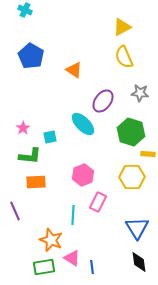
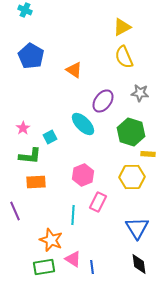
cyan square: rotated 16 degrees counterclockwise
pink triangle: moved 1 px right, 1 px down
black diamond: moved 2 px down
